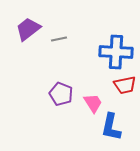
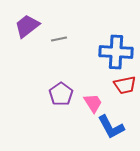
purple trapezoid: moved 1 px left, 3 px up
purple pentagon: rotated 15 degrees clockwise
blue L-shape: rotated 40 degrees counterclockwise
